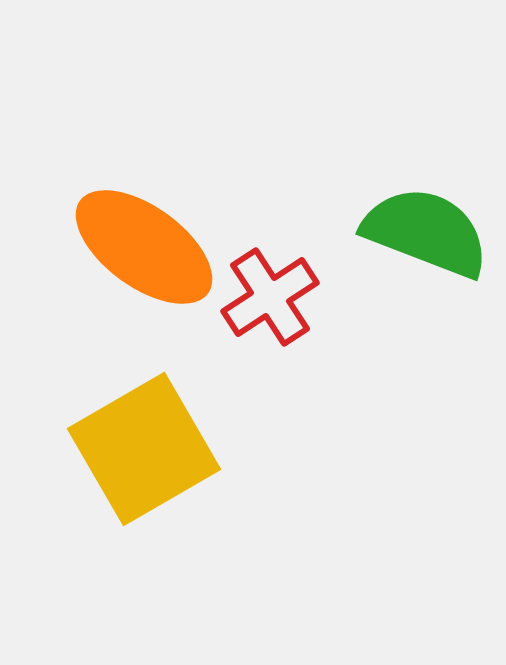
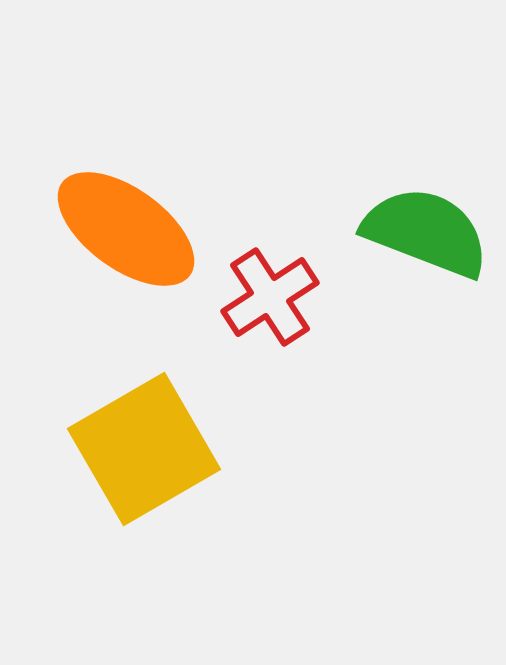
orange ellipse: moved 18 px left, 18 px up
